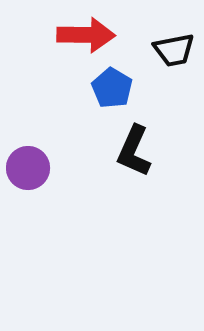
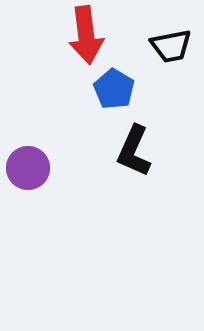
red arrow: rotated 82 degrees clockwise
black trapezoid: moved 3 px left, 4 px up
blue pentagon: moved 2 px right, 1 px down
